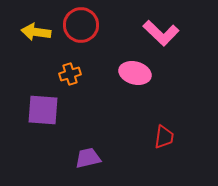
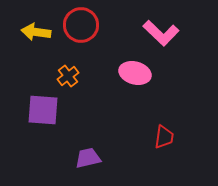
orange cross: moved 2 px left, 2 px down; rotated 20 degrees counterclockwise
